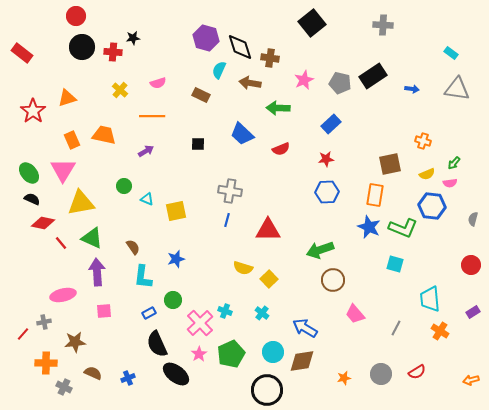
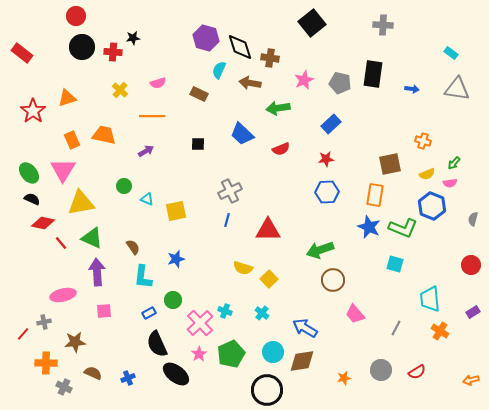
black rectangle at (373, 76): moved 2 px up; rotated 48 degrees counterclockwise
brown rectangle at (201, 95): moved 2 px left, 1 px up
green arrow at (278, 108): rotated 10 degrees counterclockwise
gray cross at (230, 191): rotated 35 degrees counterclockwise
blue hexagon at (432, 206): rotated 16 degrees clockwise
gray circle at (381, 374): moved 4 px up
